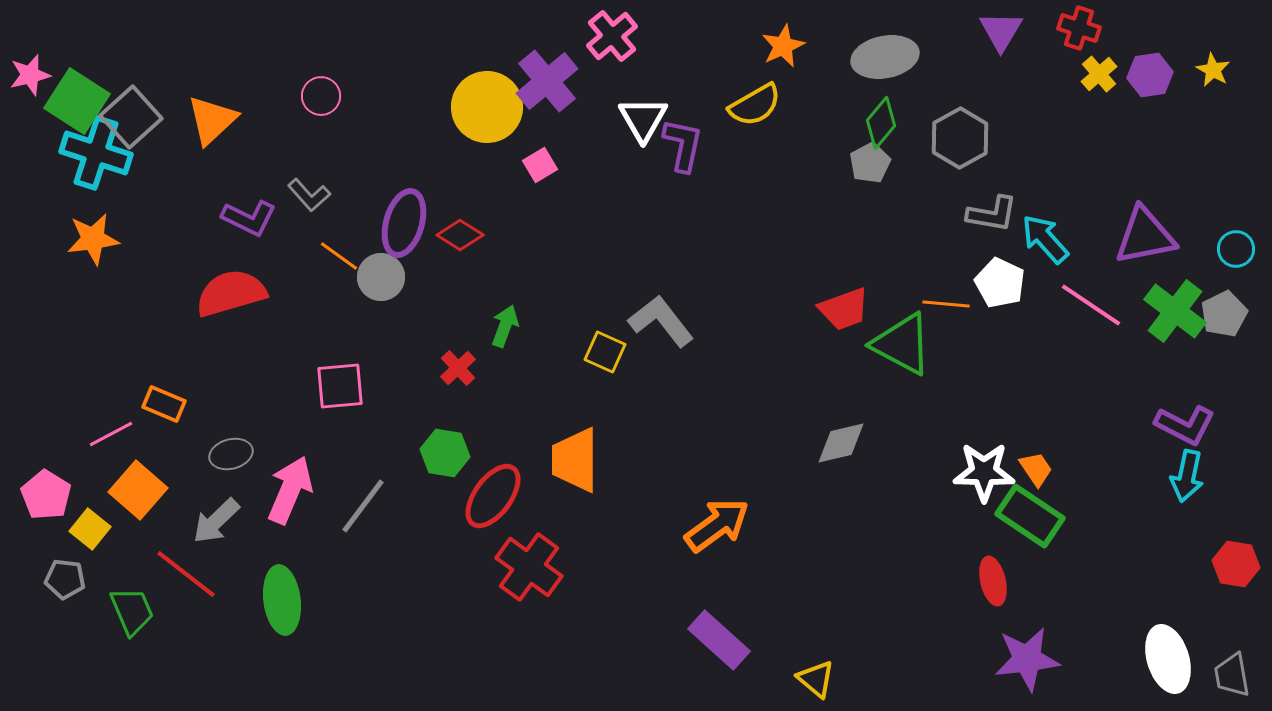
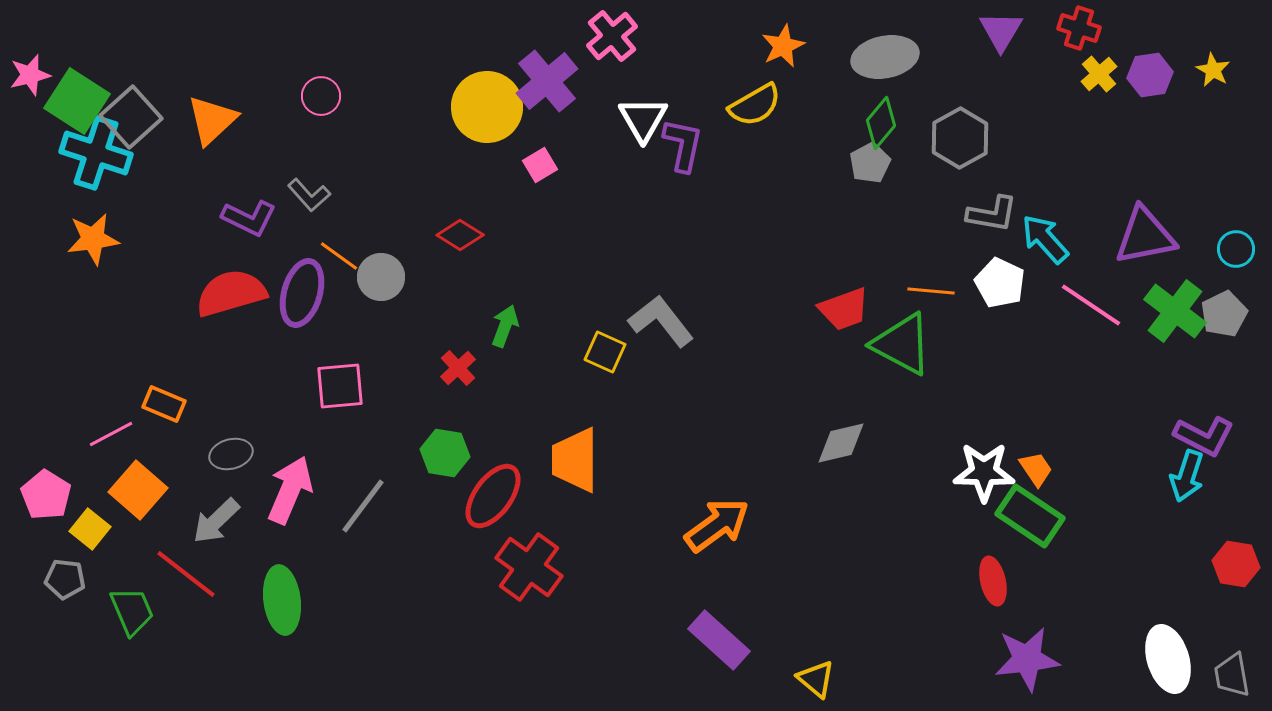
purple ellipse at (404, 223): moved 102 px left, 70 px down
orange line at (946, 304): moved 15 px left, 13 px up
purple L-shape at (1185, 425): moved 19 px right, 11 px down
cyan arrow at (1187, 476): rotated 6 degrees clockwise
